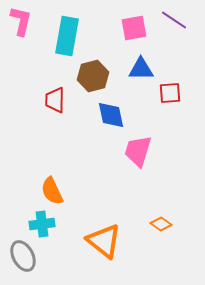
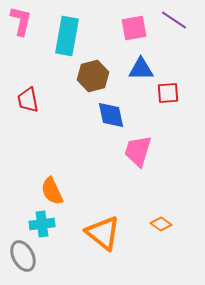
red square: moved 2 px left
red trapezoid: moved 27 px left; rotated 12 degrees counterclockwise
orange triangle: moved 1 px left, 8 px up
